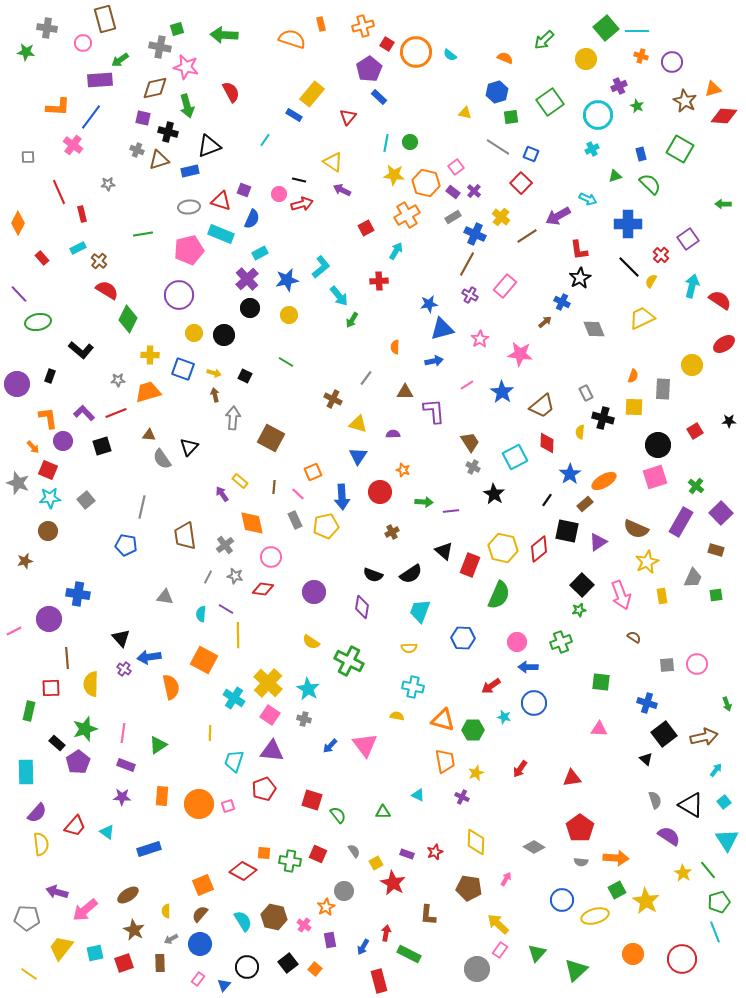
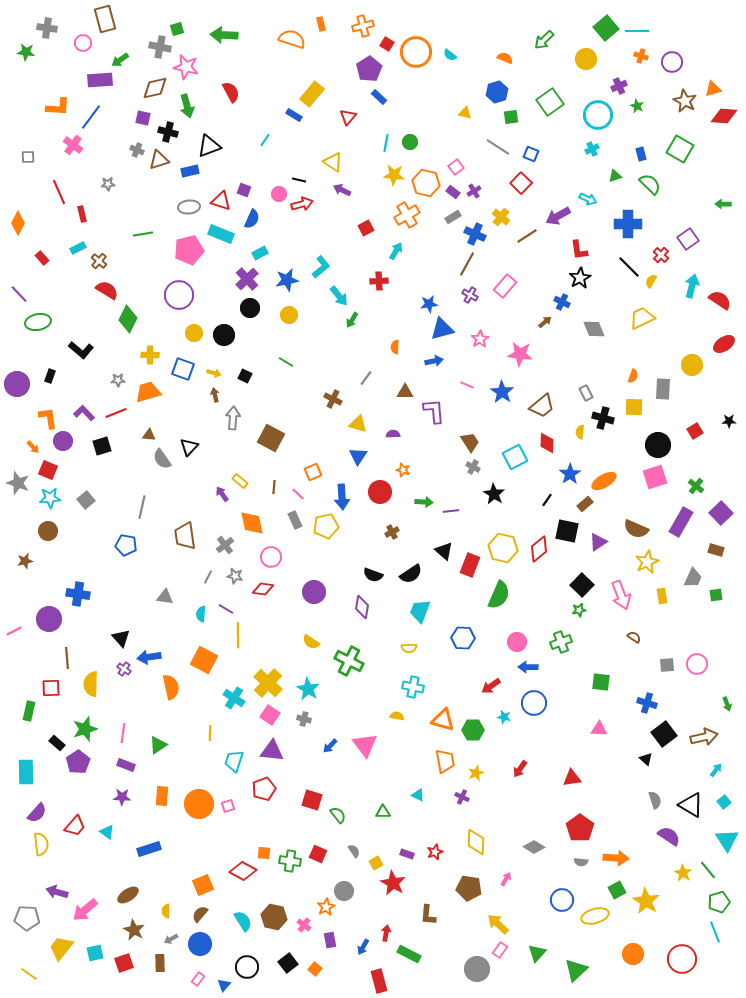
purple cross at (474, 191): rotated 16 degrees clockwise
pink line at (467, 385): rotated 56 degrees clockwise
